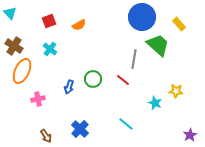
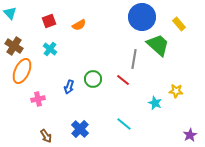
cyan line: moved 2 px left
